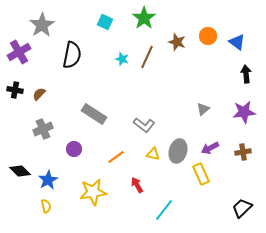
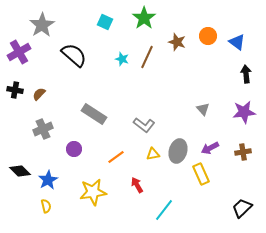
black semicircle: moved 2 px right; rotated 60 degrees counterclockwise
gray triangle: rotated 32 degrees counterclockwise
yellow triangle: rotated 24 degrees counterclockwise
